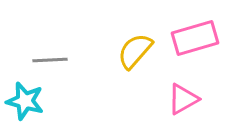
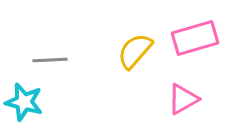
cyan star: moved 1 px left, 1 px down
